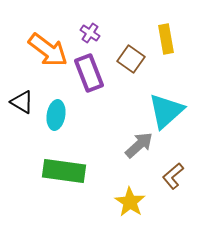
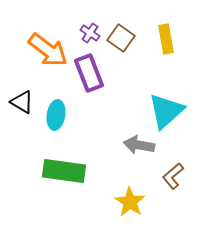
brown square: moved 10 px left, 21 px up
gray arrow: rotated 128 degrees counterclockwise
